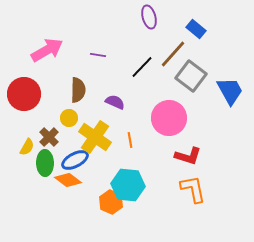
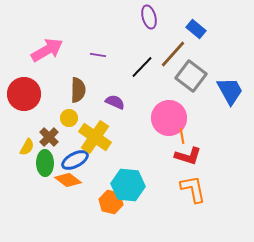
orange line: moved 52 px right, 4 px up
orange hexagon: rotated 10 degrees counterclockwise
